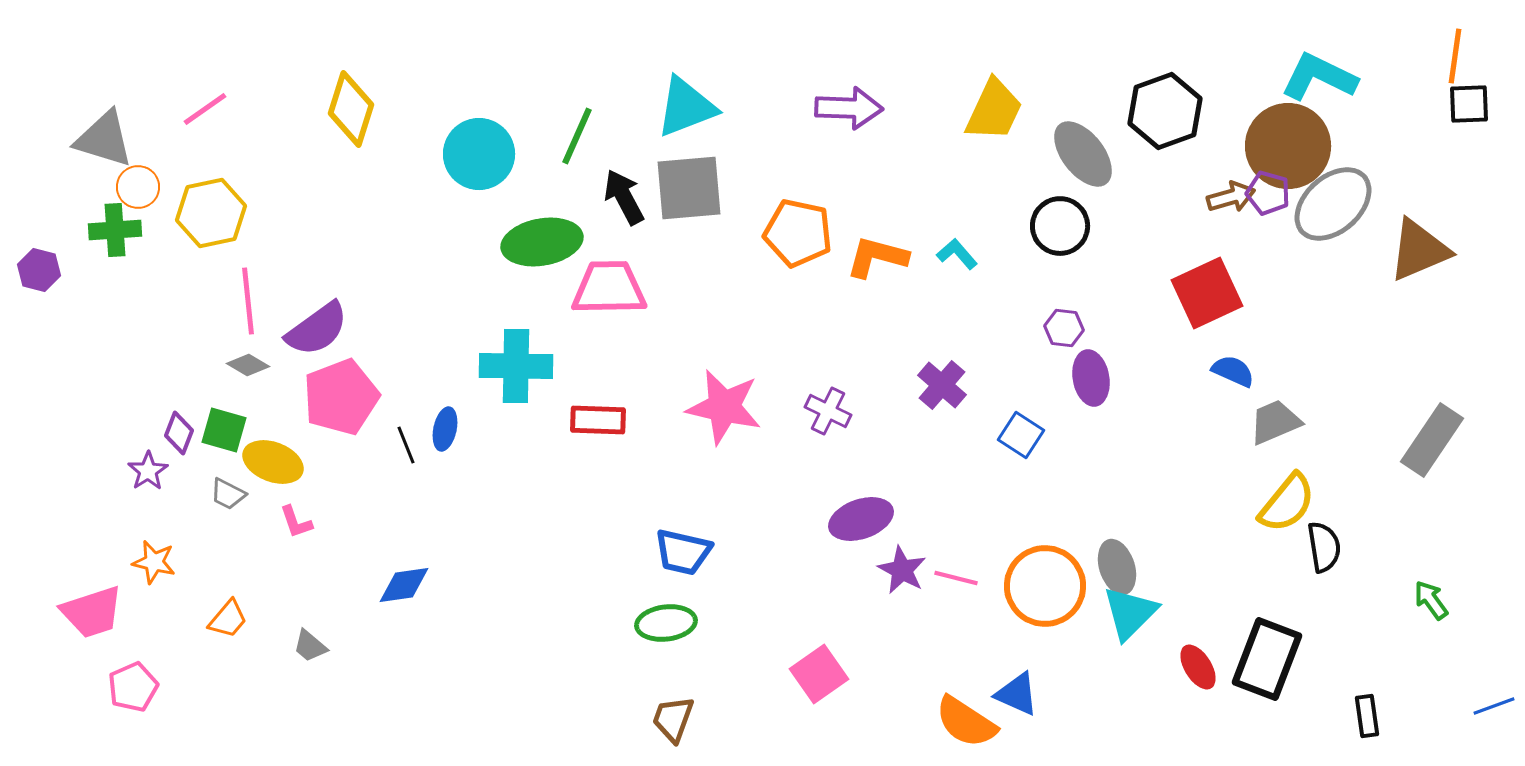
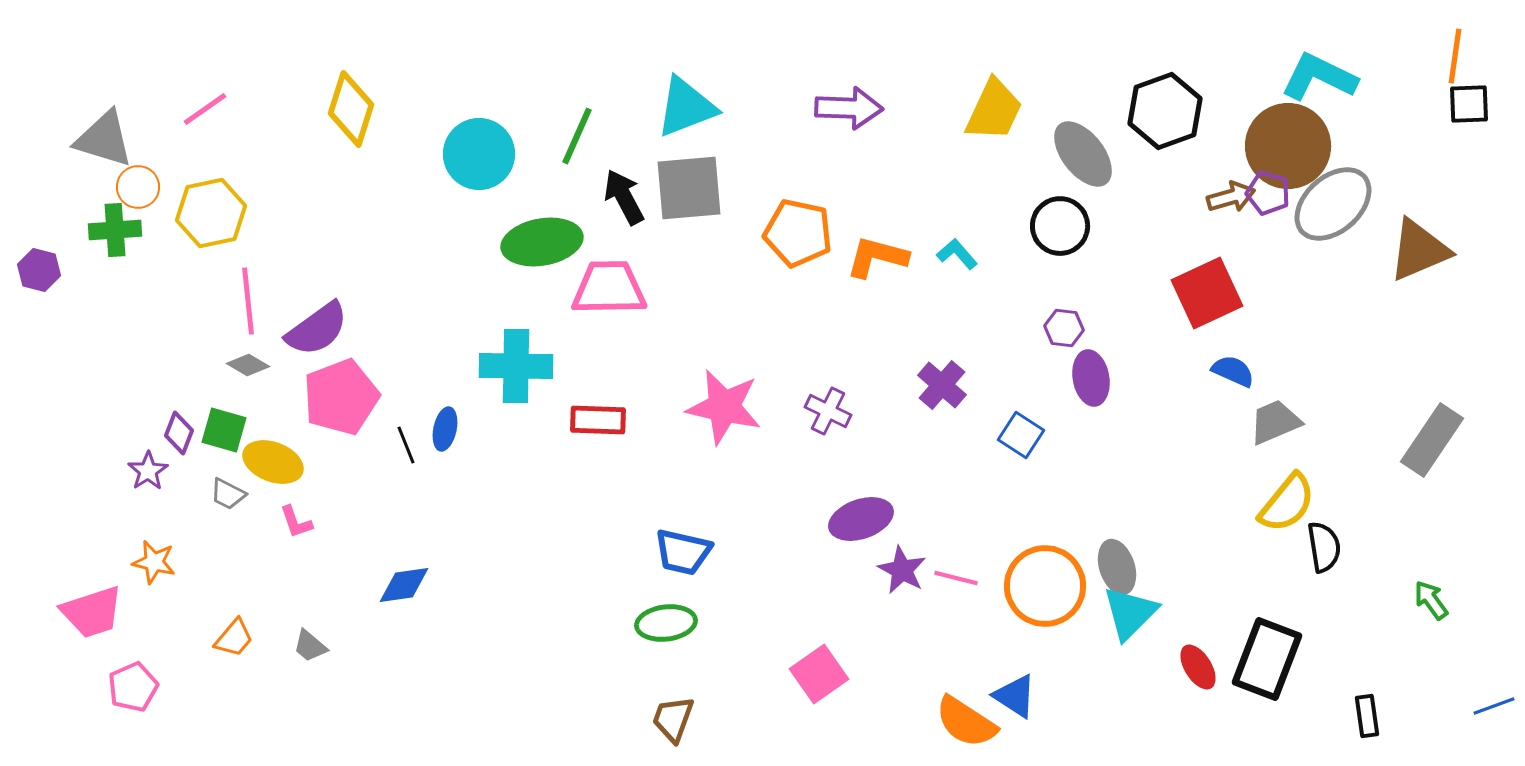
orange trapezoid at (228, 619): moved 6 px right, 19 px down
blue triangle at (1017, 694): moved 2 px left, 2 px down; rotated 9 degrees clockwise
